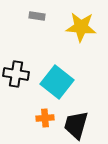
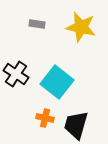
gray rectangle: moved 8 px down
yellow star: rotated 8 degrees clockwise
black cross: rotated 25 degrees clockwise
orange cross: rotated 18 degrees clockwise
